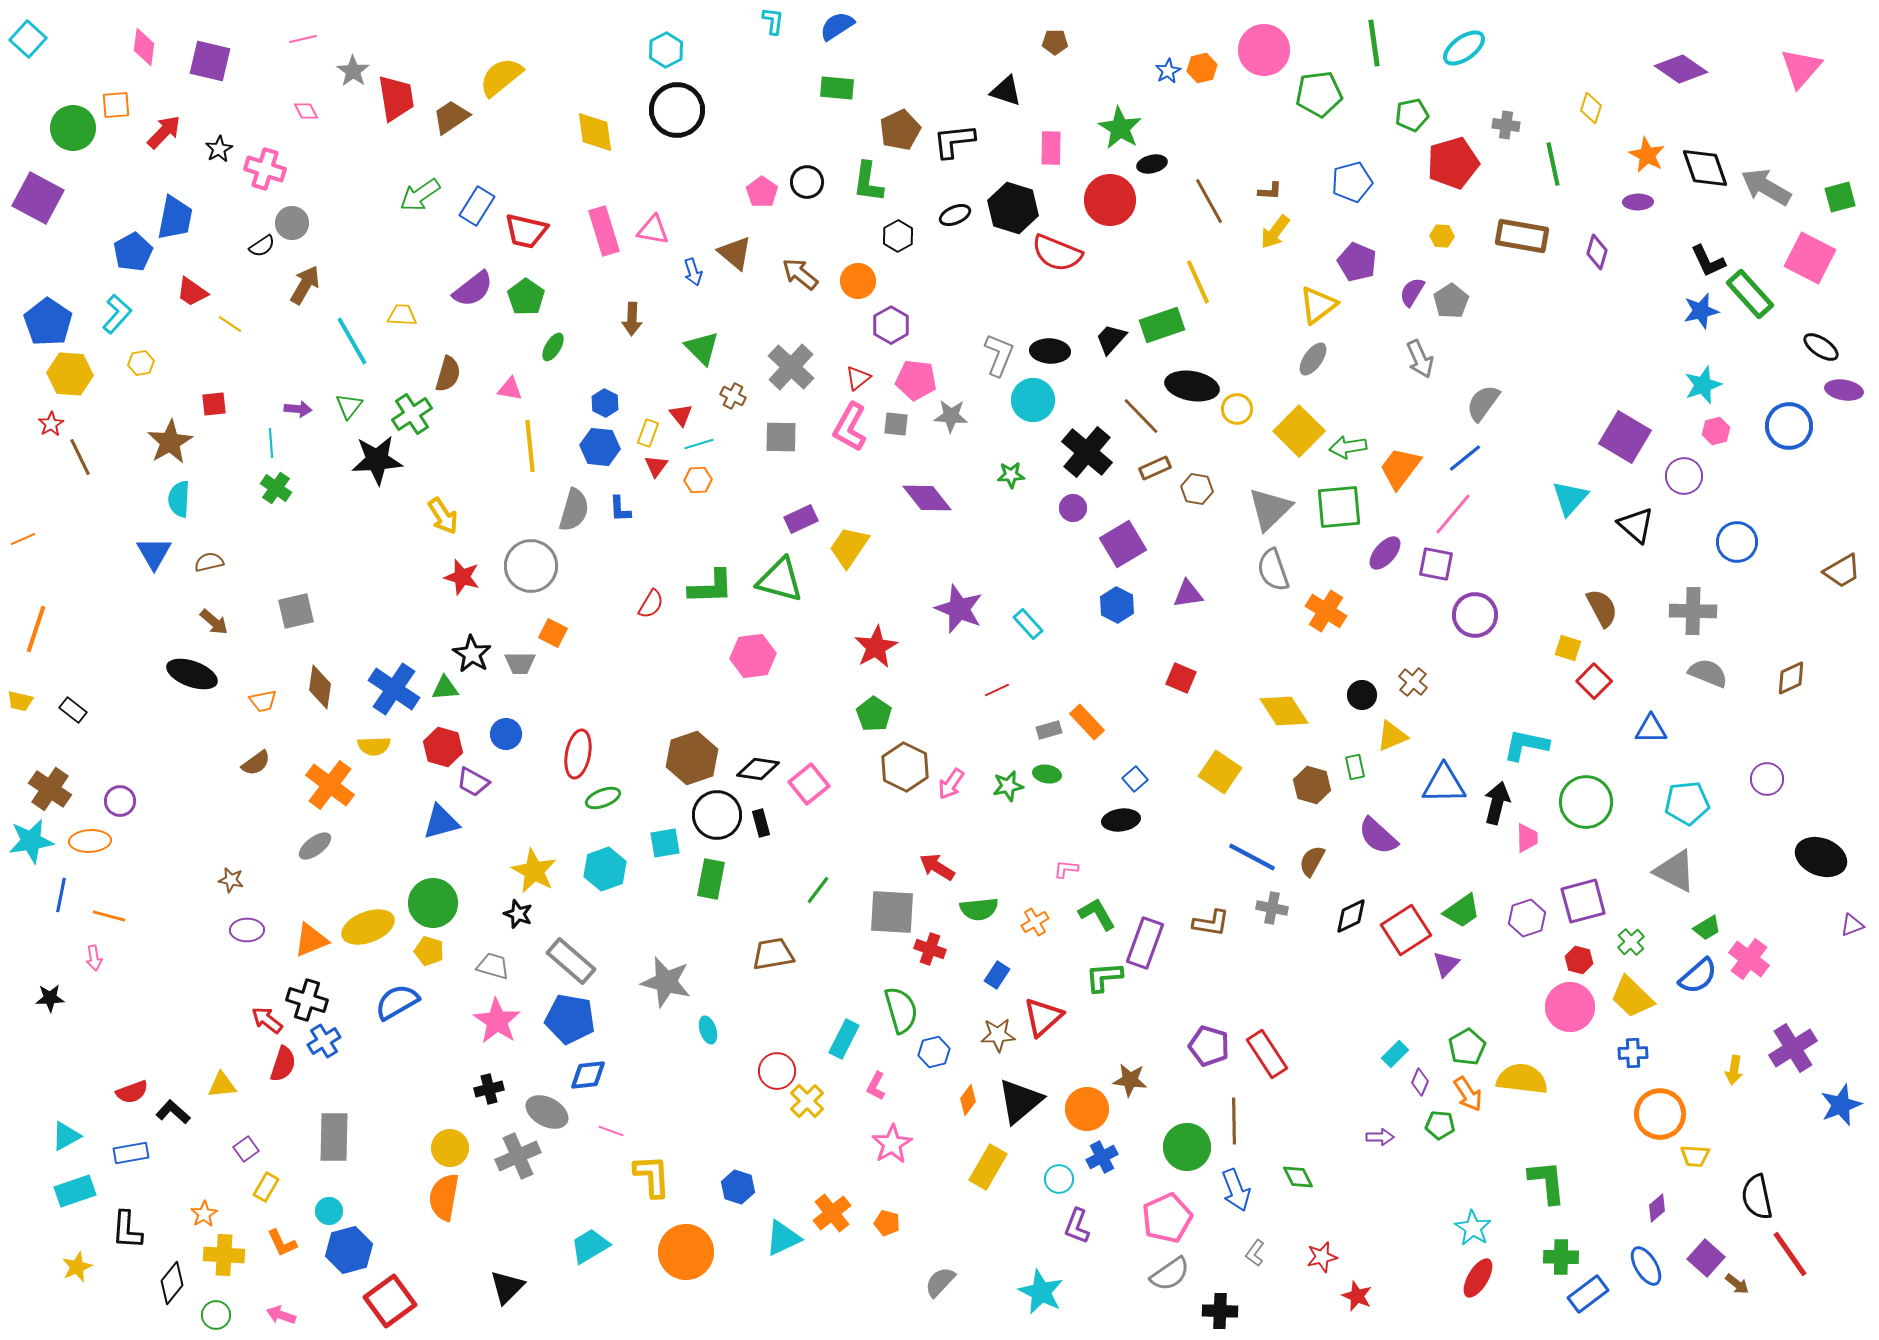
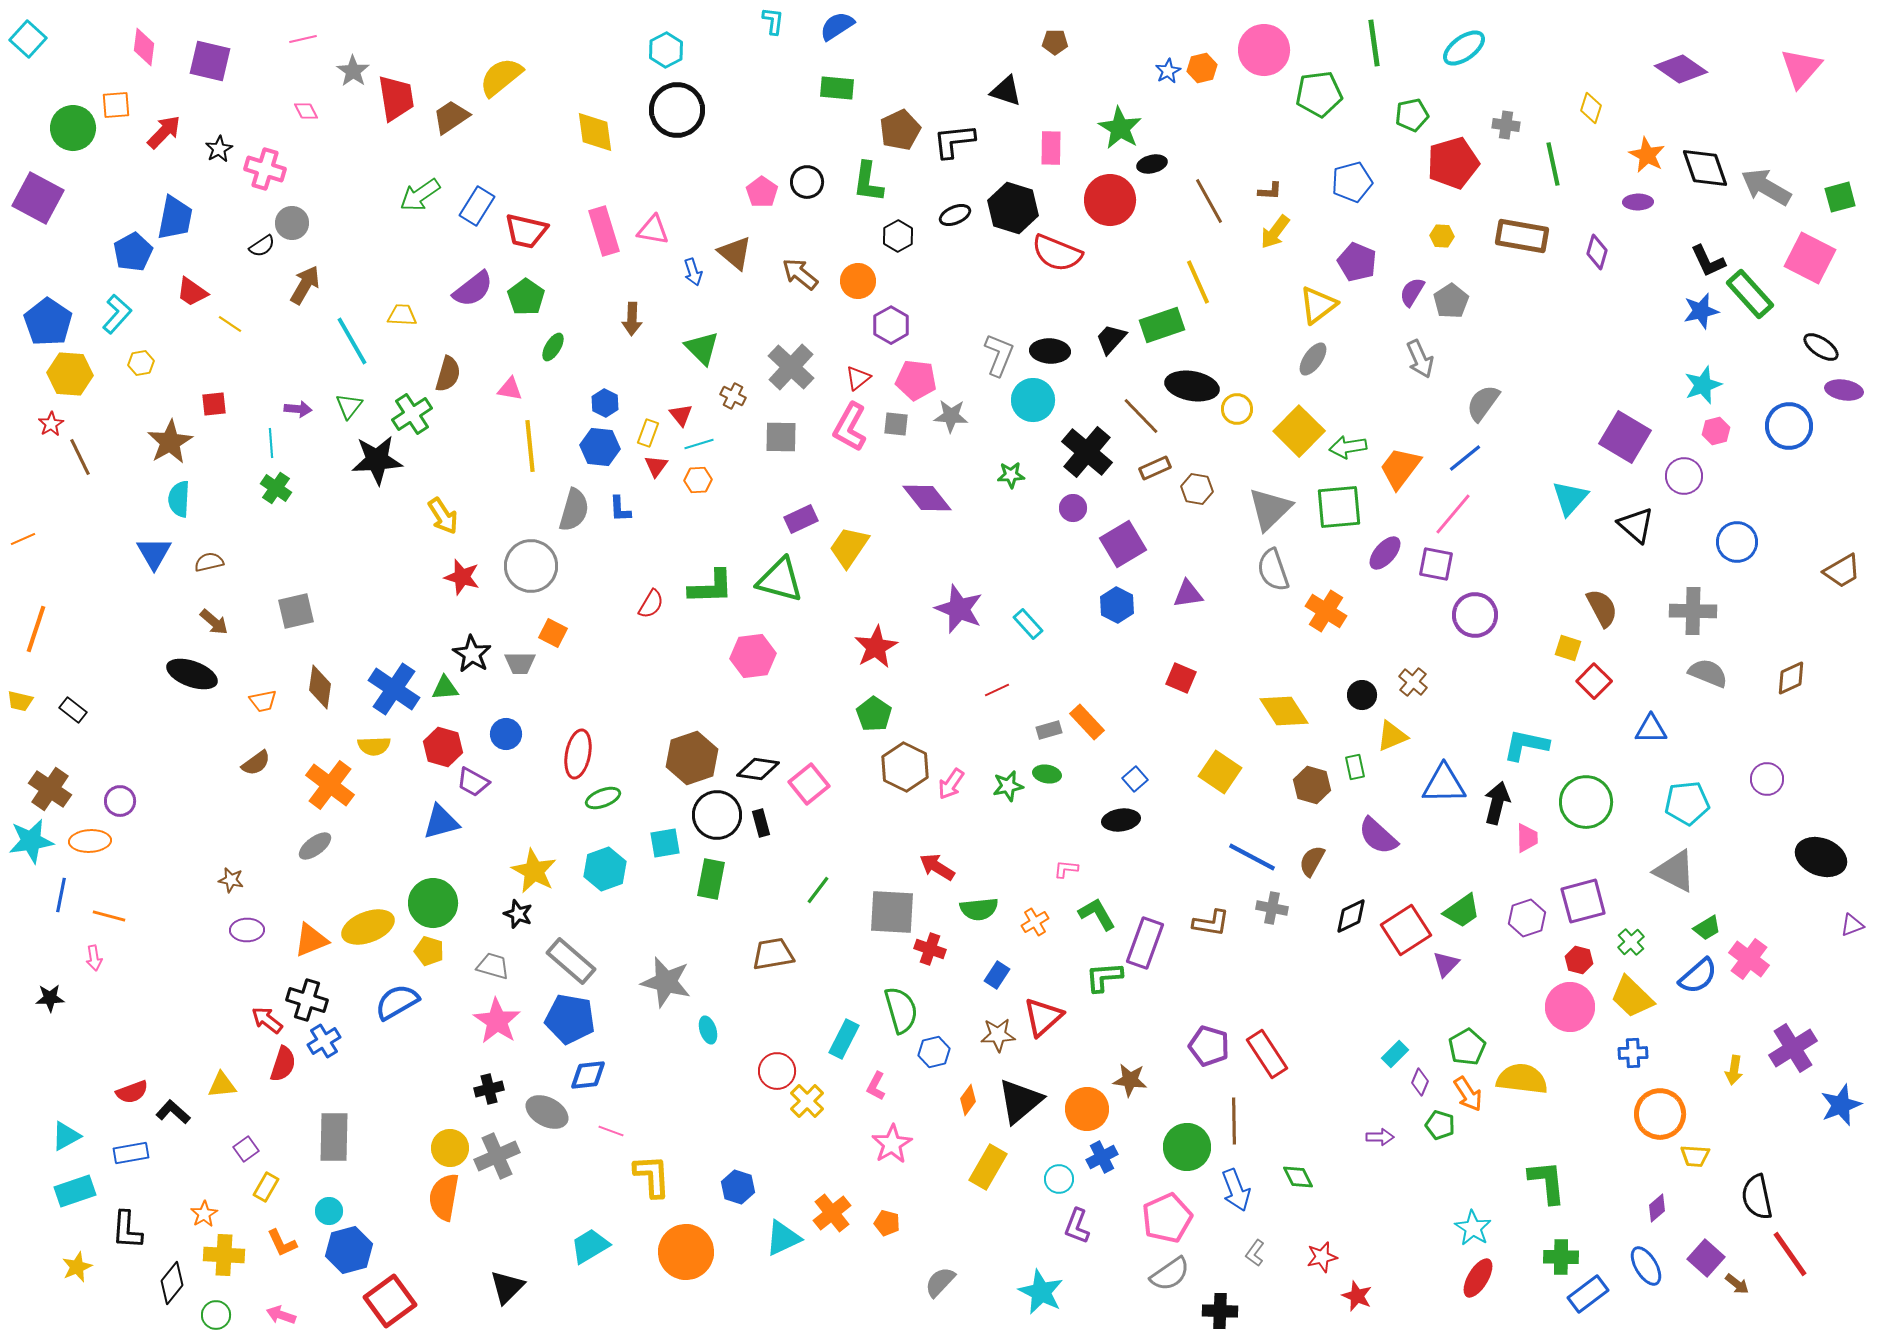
green pentagon at (1440, 1125): rotated 12 degrees clockwise
gray cross at (518, 1156): moved 21 px left
